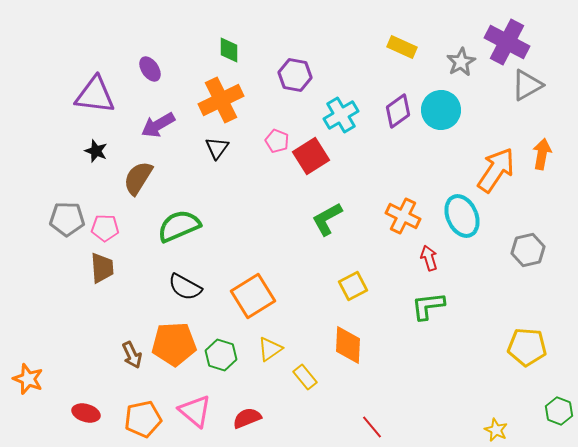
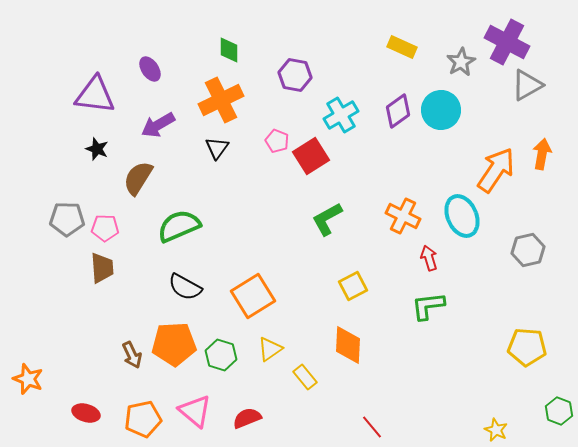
black star at (96, 151): moved 1 px right, 2 px up
